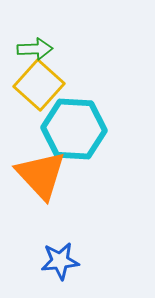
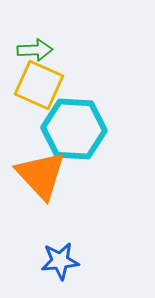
green arrow: moved 1 px down
yellow square: rotated 18 degrees counterclockwise
